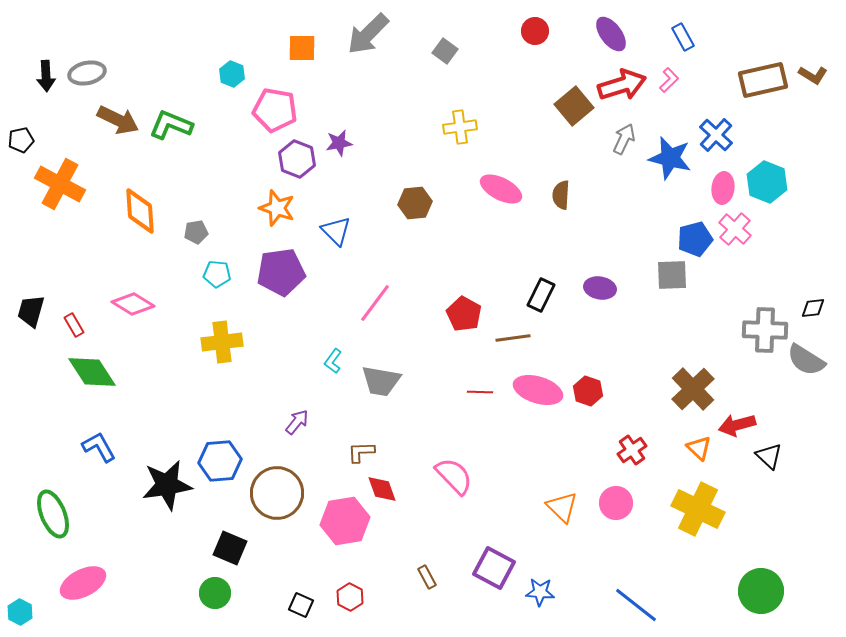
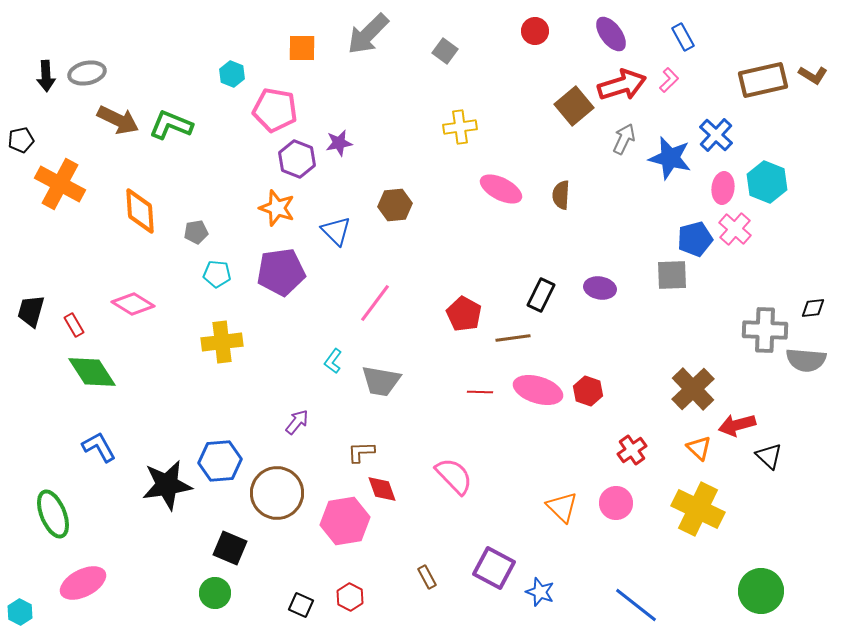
brown hexagon at (415, 203): moved 20 px left, 2 px down
gray semicircle at (806, 360): rotated 27 degrees counterclockwise
blue star at (540, 592): rotated 16 degrees clockwise
